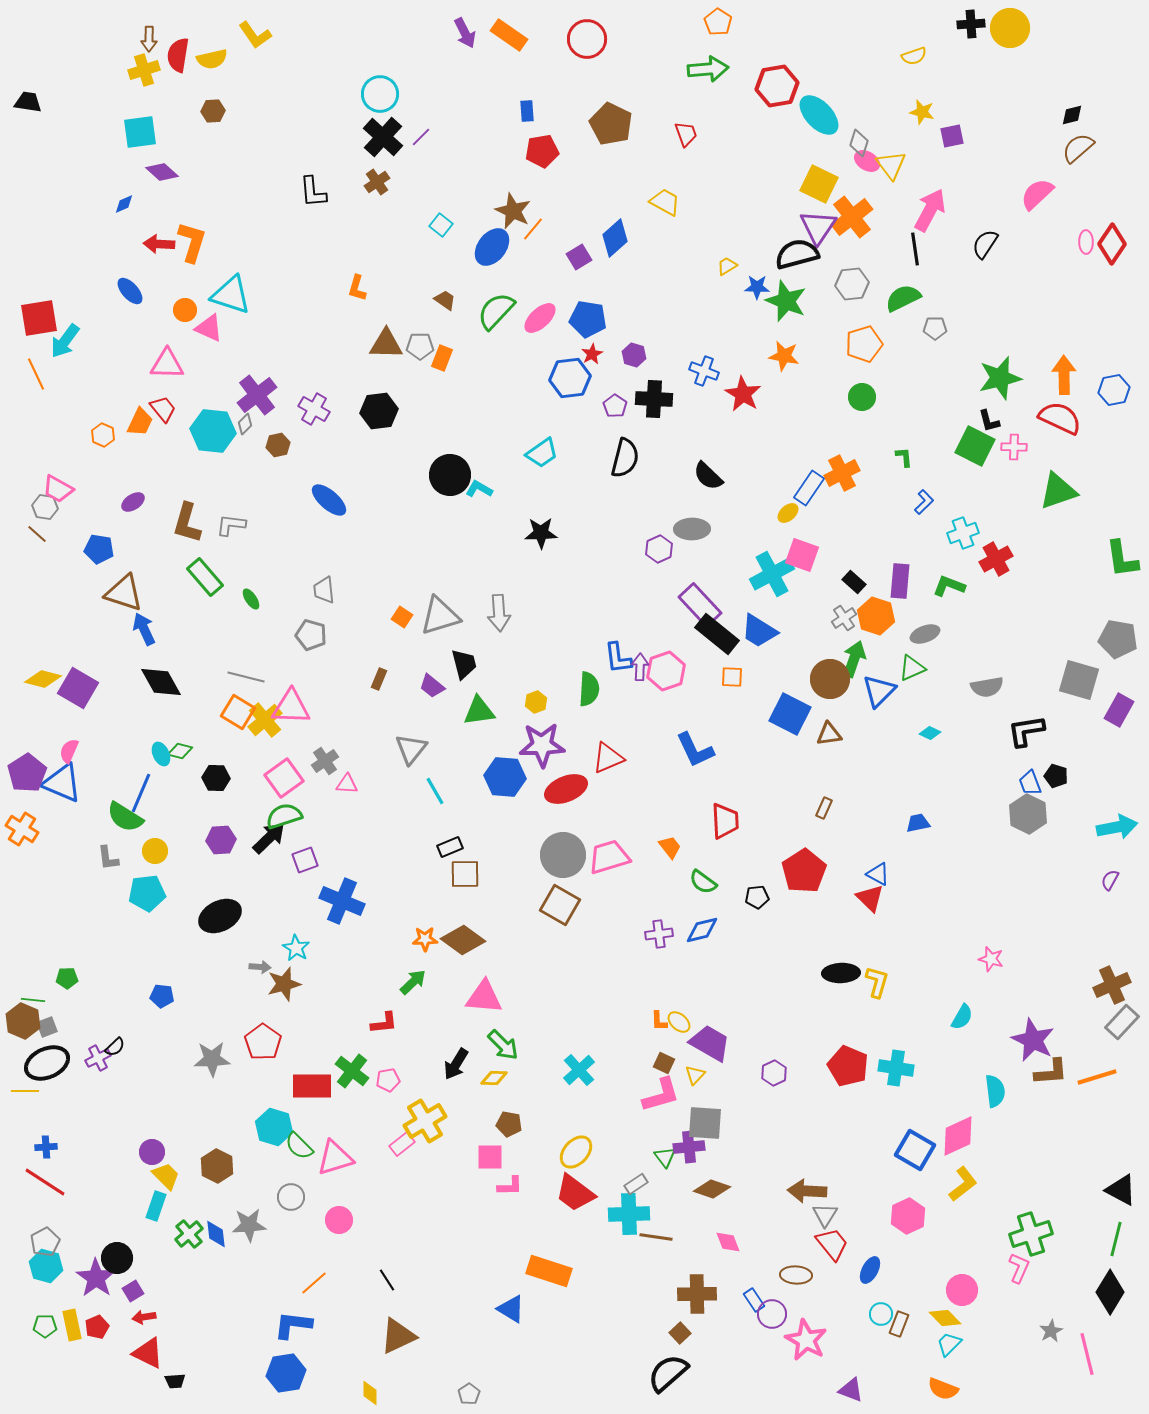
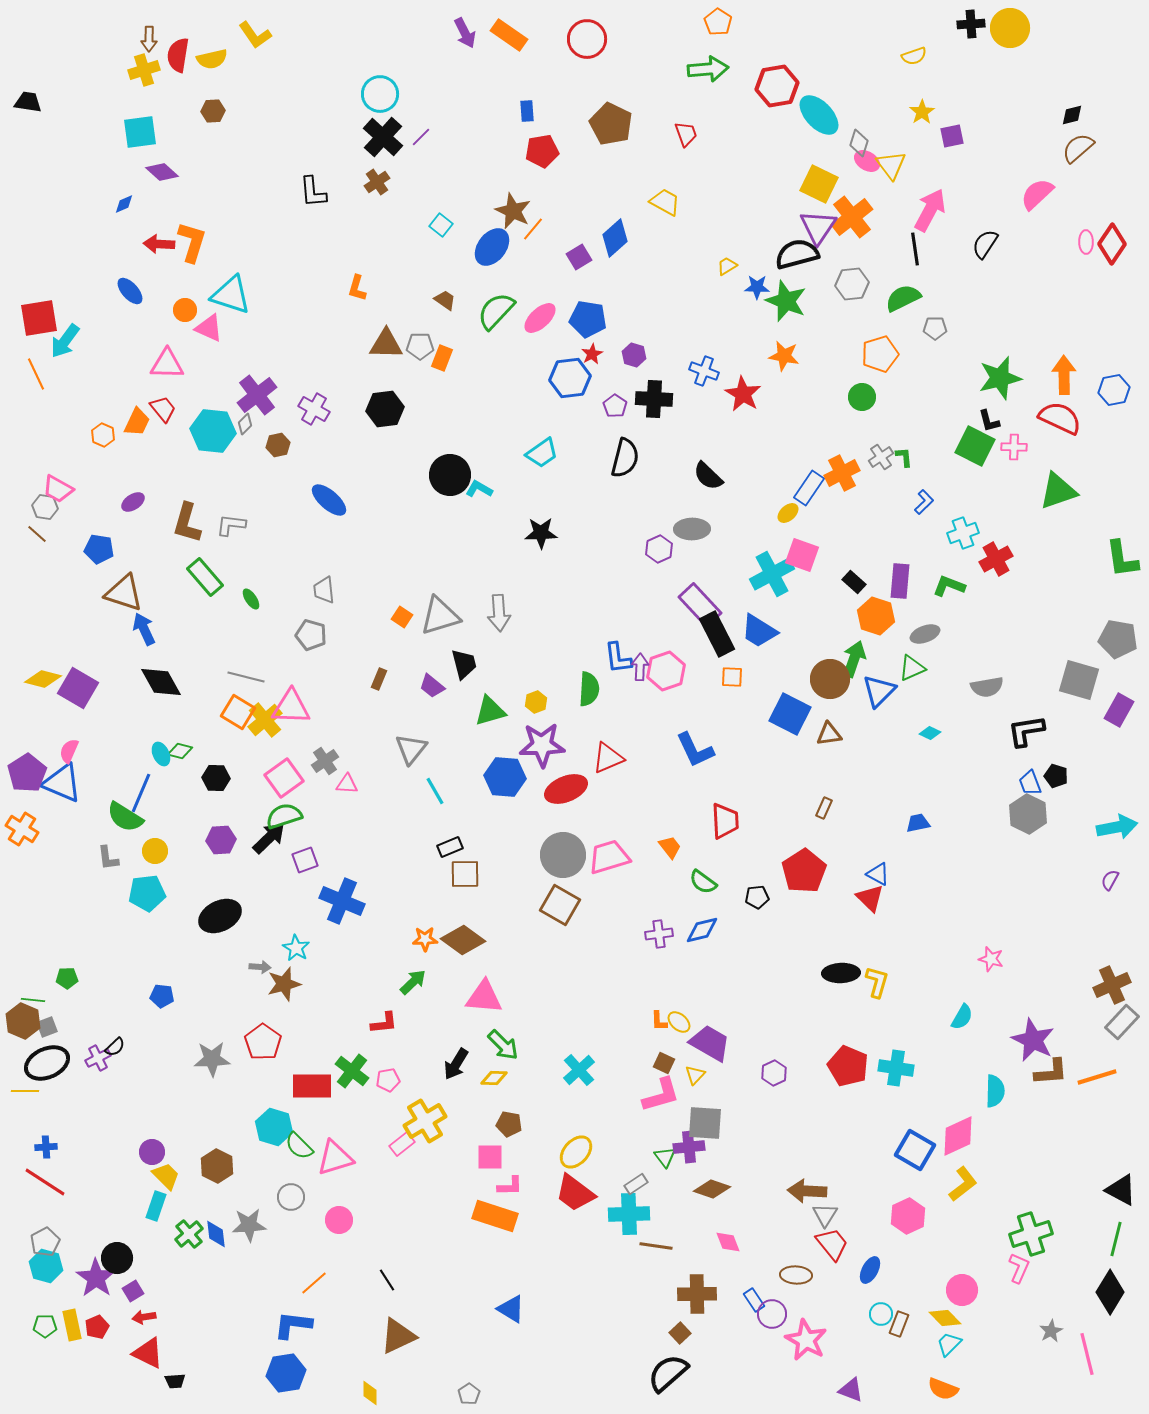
yellow star at (922, 112): rotated 25 degrees clockwise
orange pentagon at (864, 344): moved 16 px right, 10 px down
black hexagon at (379, 411): moved 6 px right, 2 px up
orange trapezoid at (140, 422): moved 3 px left
gray cross at (844, 618): moved 37 px right, 161 px up
black rectangle at (717, 634): rotated 24 degrees clockwise
green triangle at (479, 711): moved 11 px right; rotated 8 degrees counterclockwise
cyan semicircle at (995, 1091): rotated 8 degrees clockwise
brown line at (656, 1237): moved 9 px down
orange rectangle at (549, 1271): moved 54 px left, 55 px up
